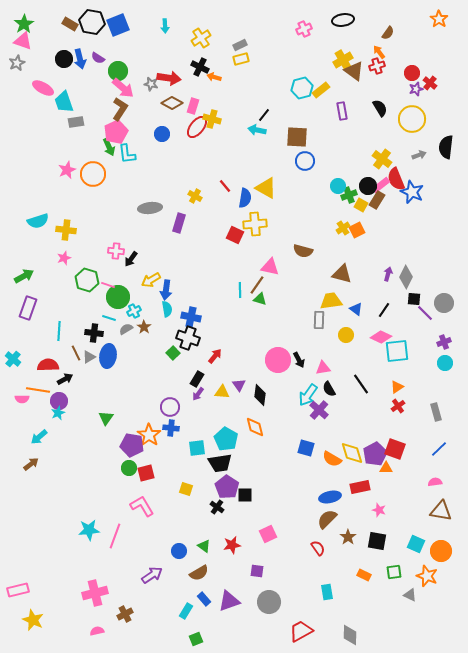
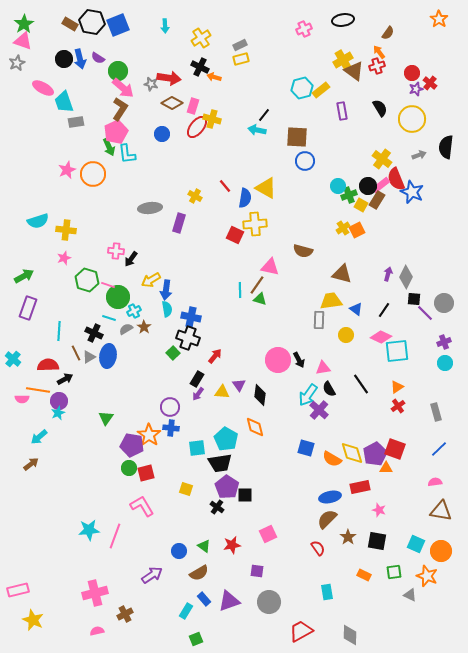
black cross at (94, 333): rotated 18 degrees clockwise
